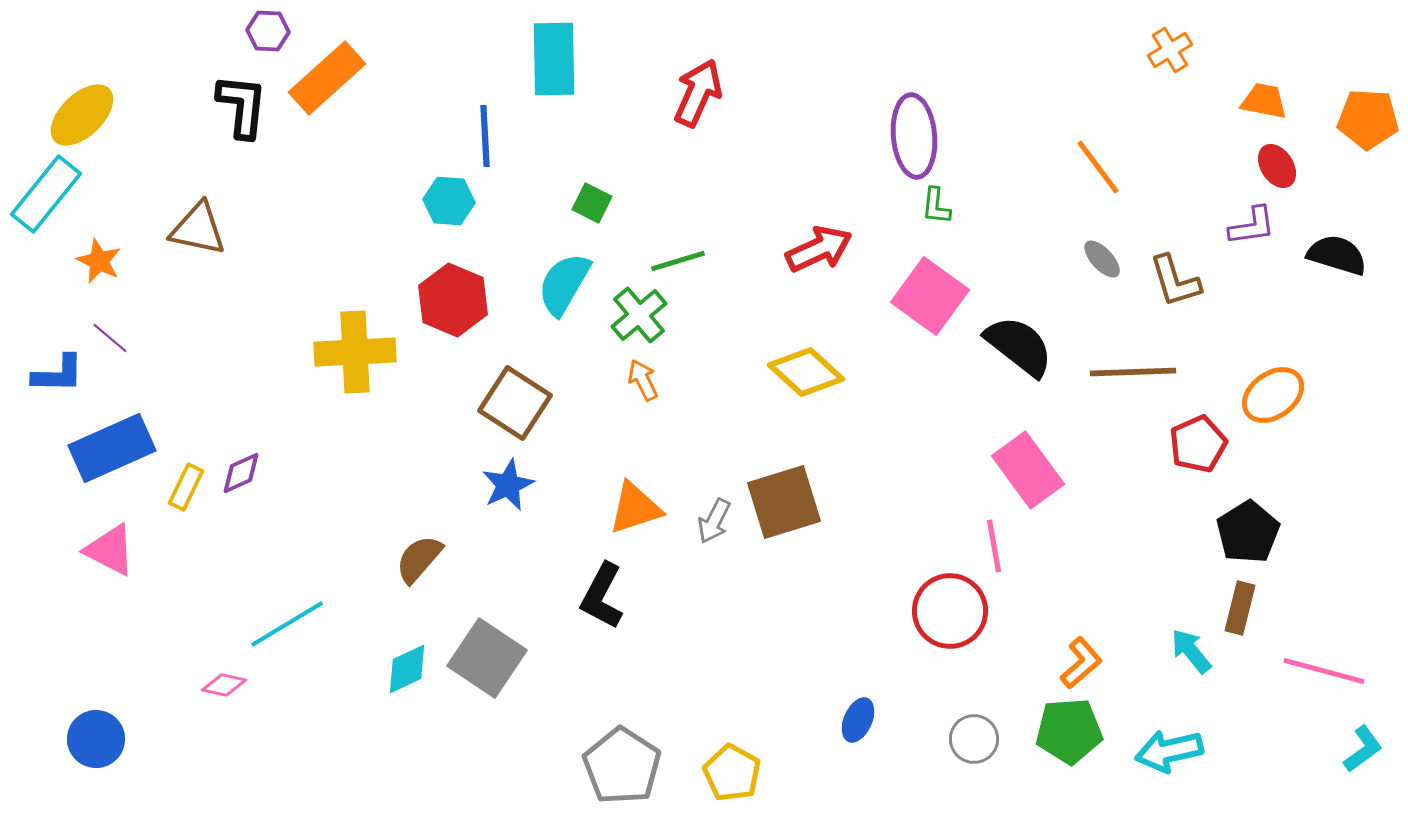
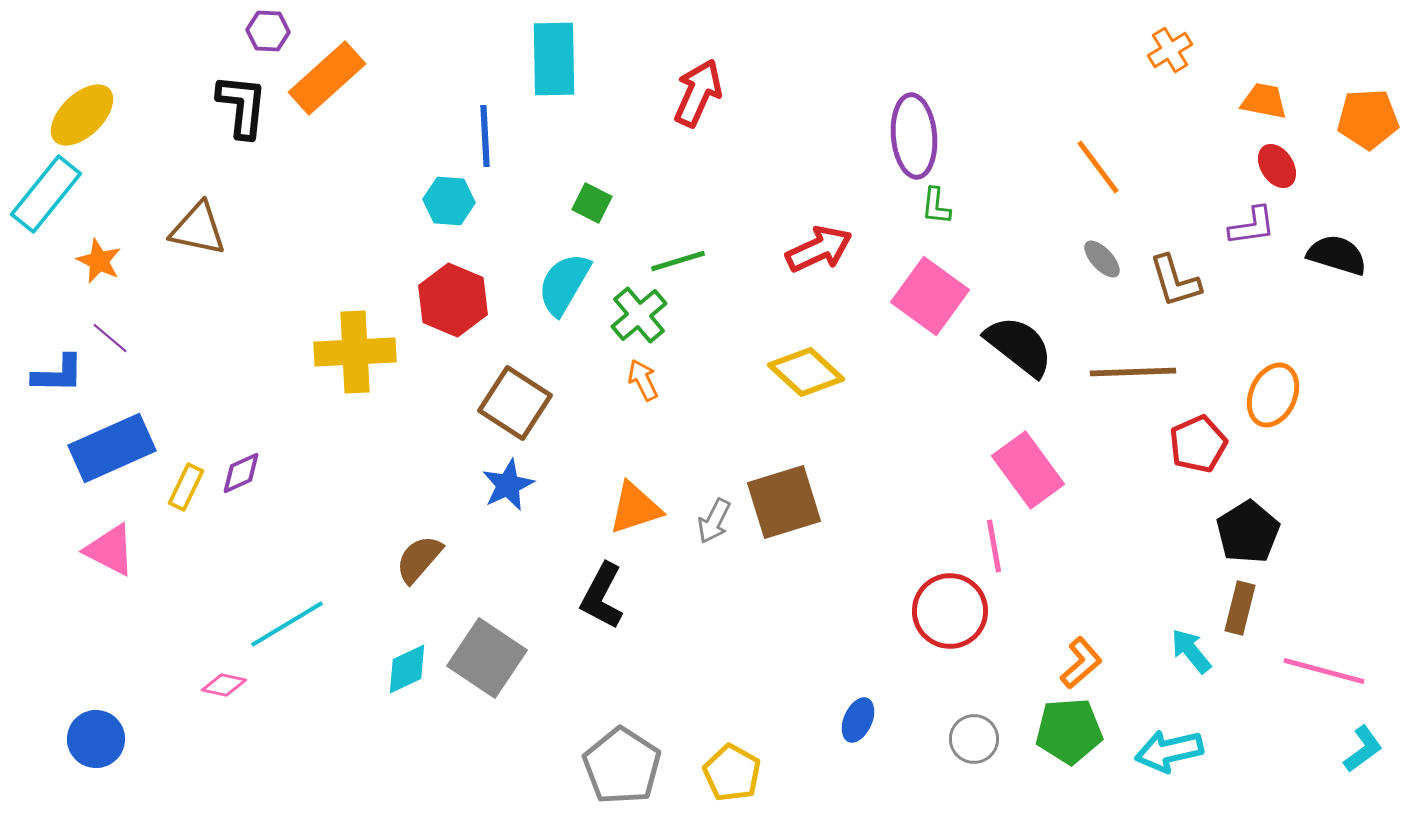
orange pentagon at (1368, 119): rotated 6 degrees counterclockwise
orange ellipse at (1273, 395): rotated 30 degrees counterclockwise
